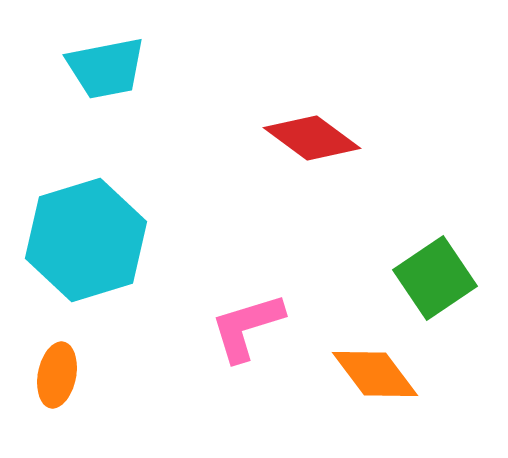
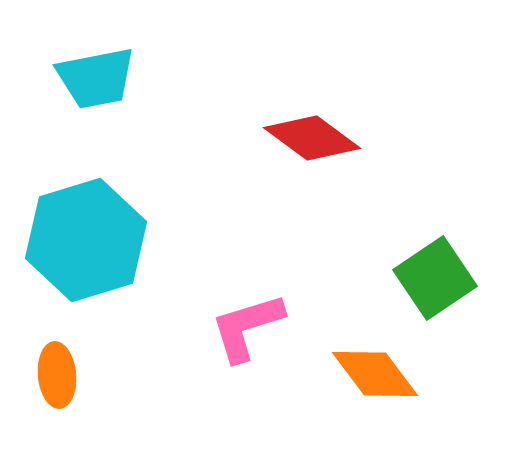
cyan trapezoid: moved 10 px left, 10 px down
orange ellipse: rotated 16 degrees counterclockwise
